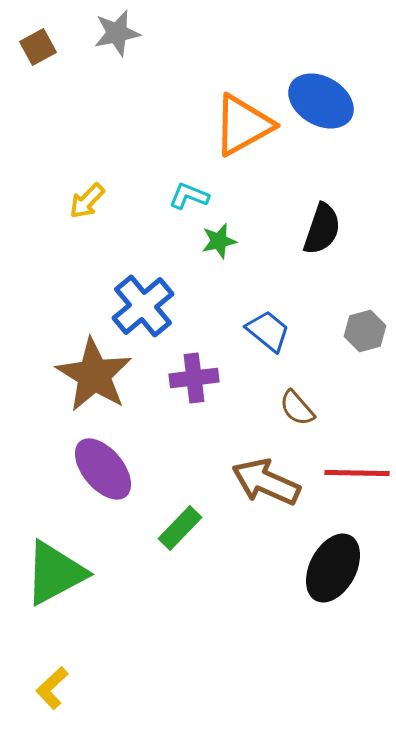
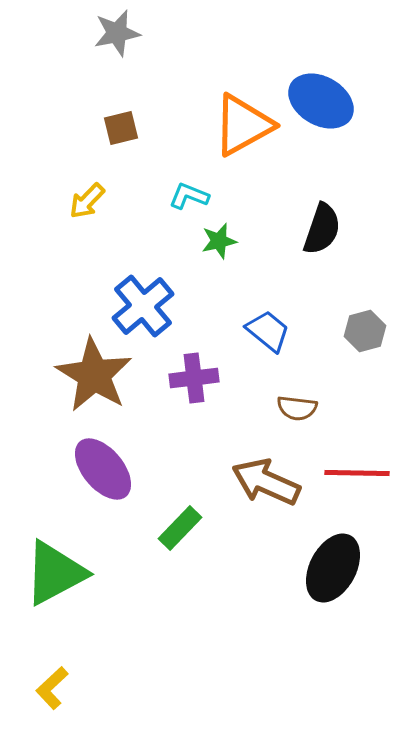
brown square: moved 83 px right, 81 px down; rotated 15 degrees clockwise
brown semicircle: rotated 42 degrees counterclockwise
